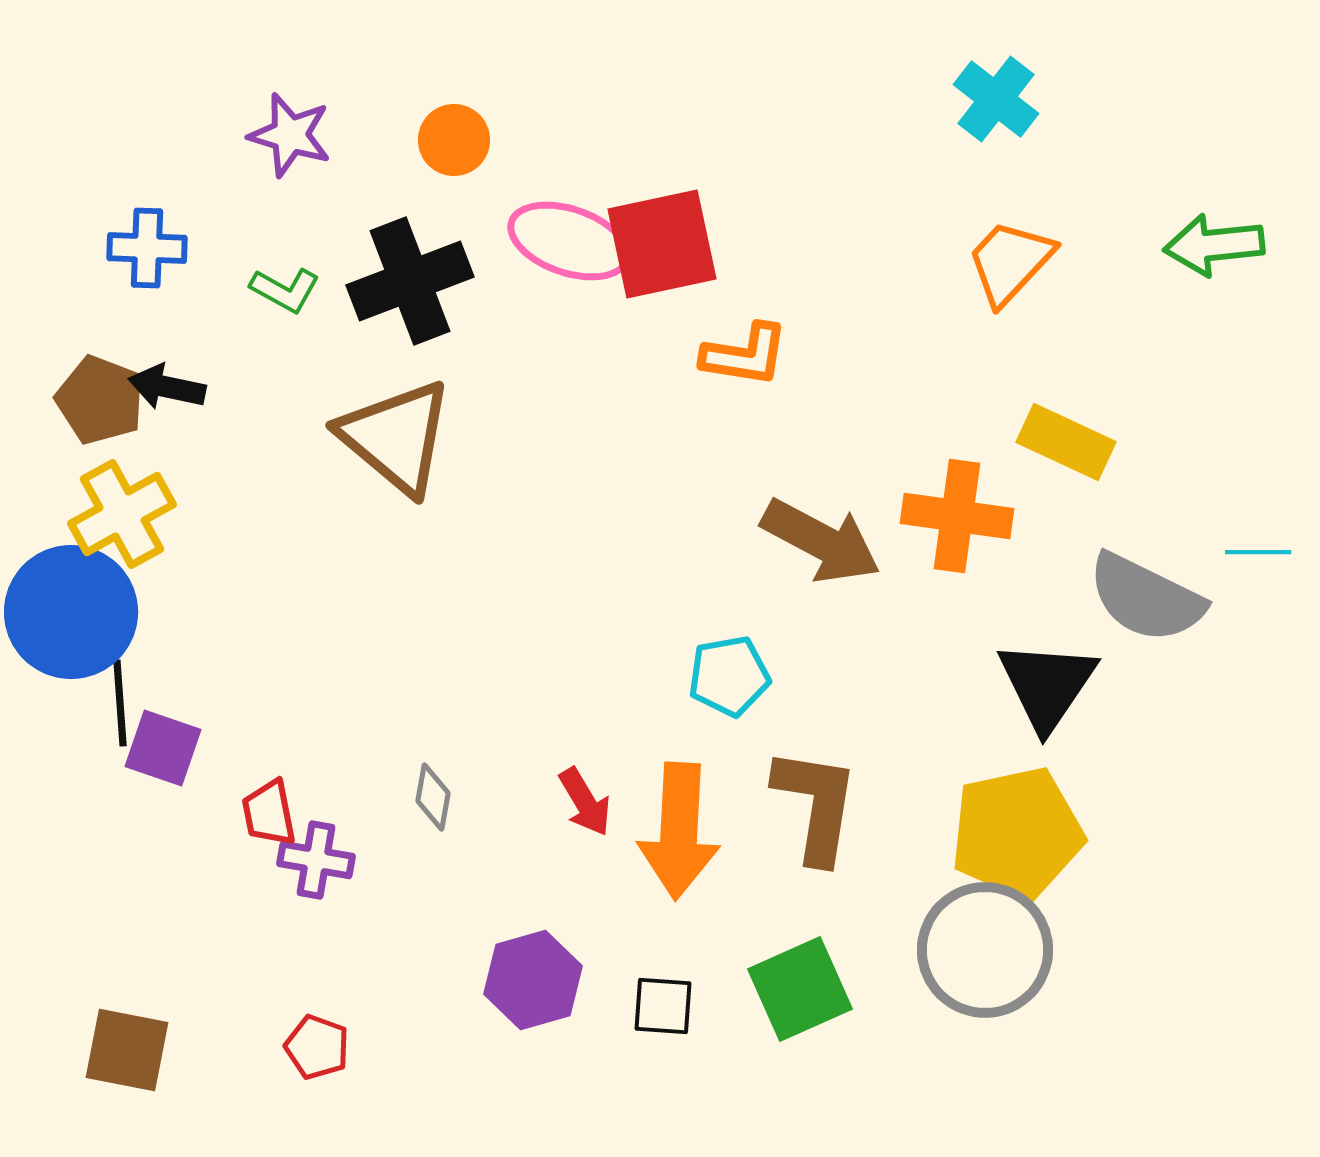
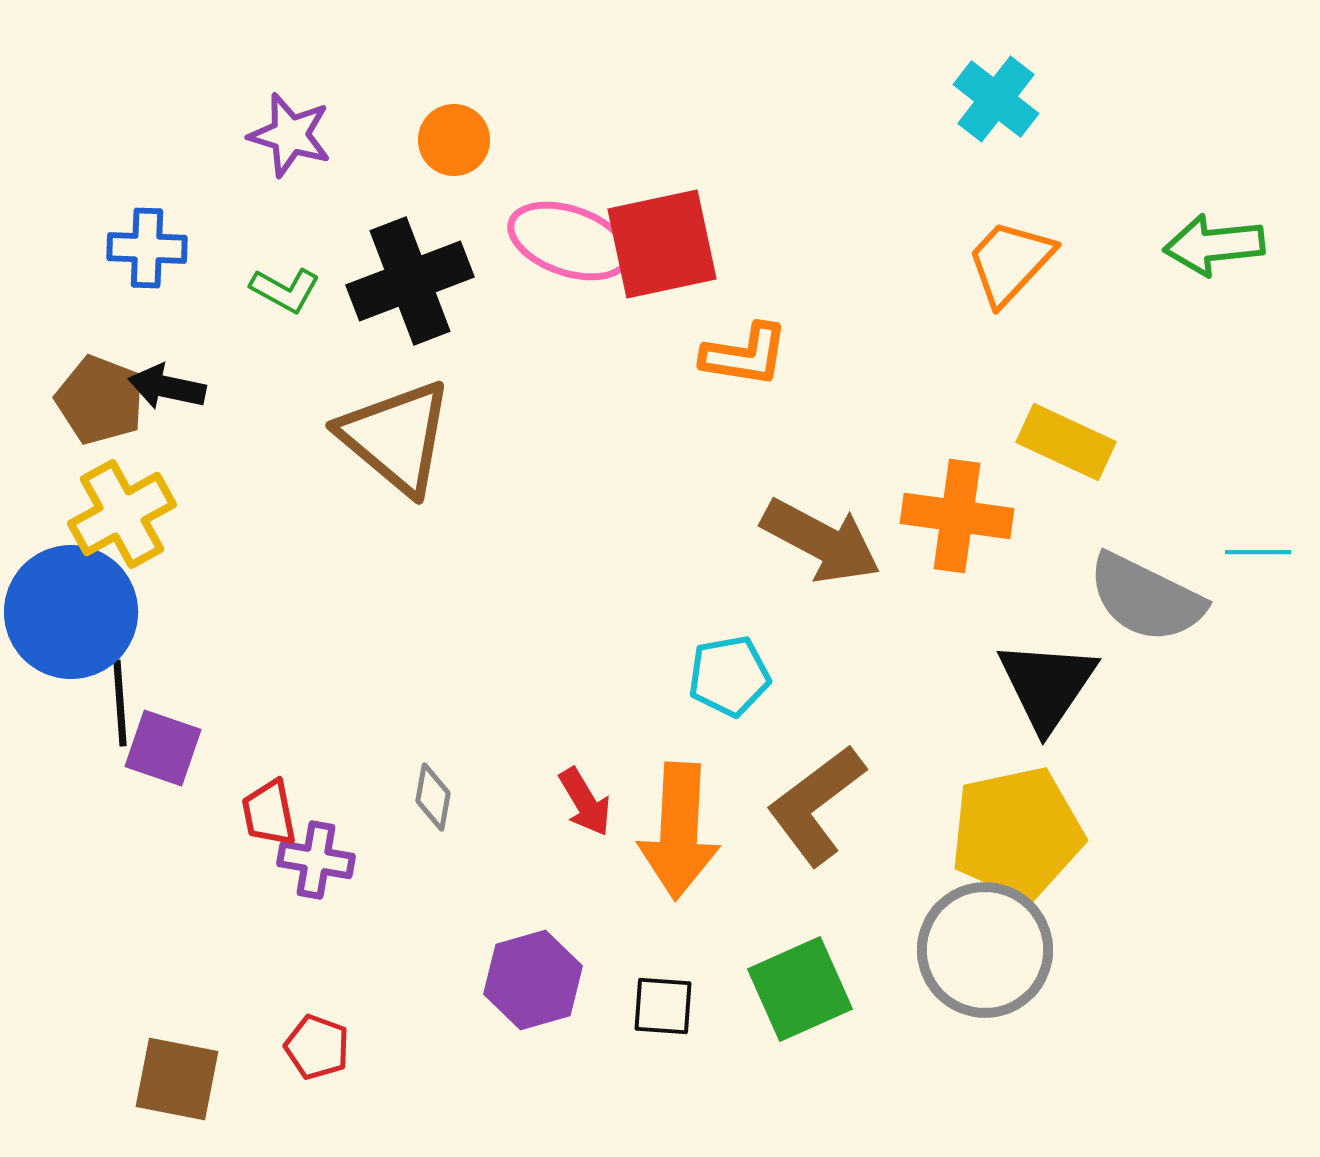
brown L-shape: rotated 136 degrees counterclockwise
brown square: moved 50 px right, 29 px down
